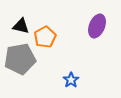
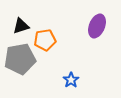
black triangle: rotated 30 degrees counterclockwise
orange pentagon: moved 3 px down; rotated 20 degrees clockwise
